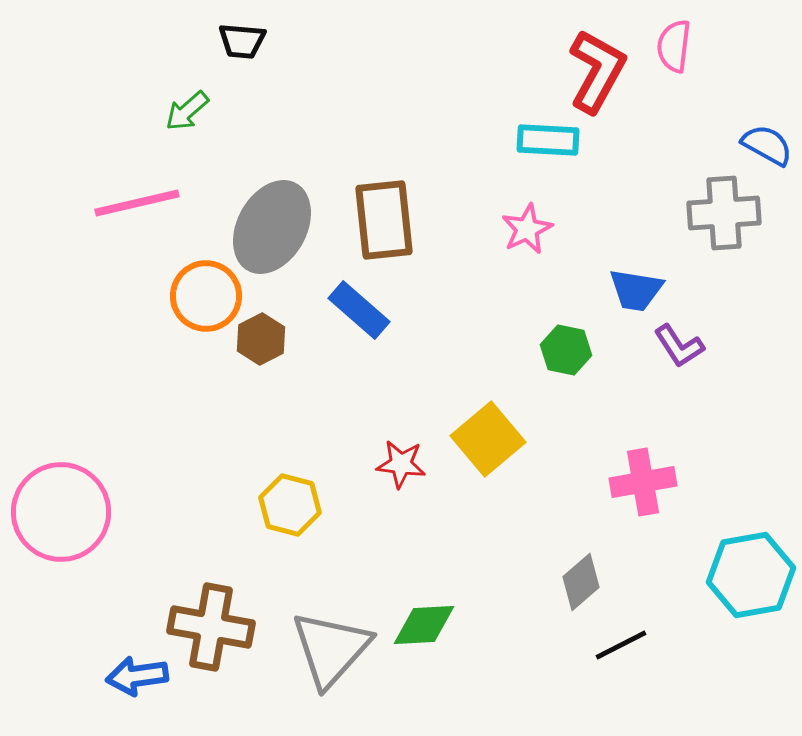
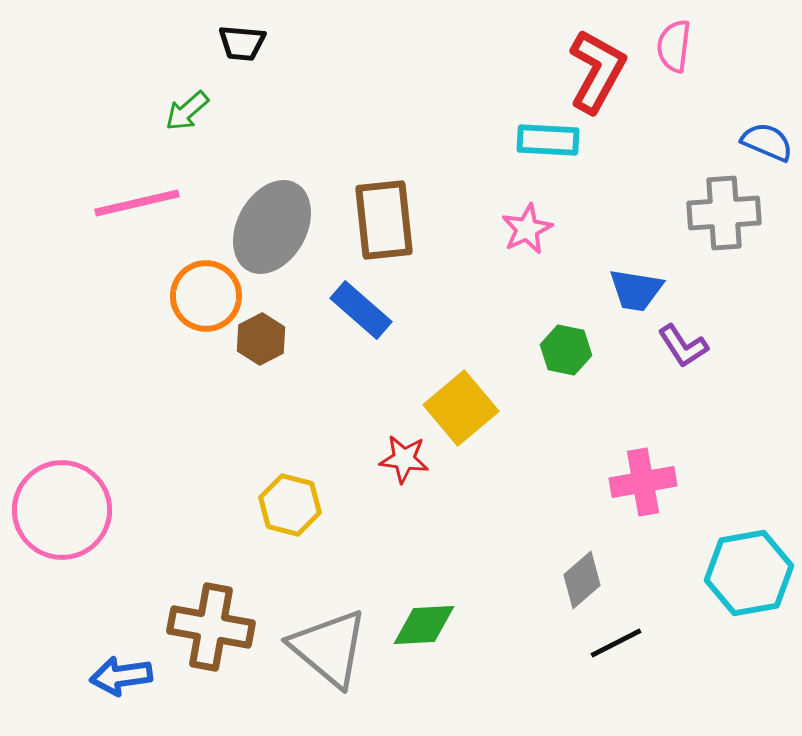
black trapezoid: moved 2 px down
blue semicircle: moved 3 px up; rotated 6 degrees counterclockwise
blue rectangle: moved 2 px right
purple L-shape: moved 4 px right
yellow square: moved 27 px left, 31 px up
red star: moved 3 px right, 5 px up
pink circle: moved 1 px right, 2 px up
cyan hexagon: moved 2 px left, 2 px up
gray diamond: moved 1 px right, 2 px up
black line: moved 5 px left, 2 px up
gray triangle: moved 2 px left, 1 px up; rotated 32 degrees counterclockwise
blue arrow: moved 16 px left
